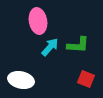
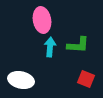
pink ellipse: moved 4 px right, 1 px up
cyan arrow: rotated 36 degrees counterclockwise
